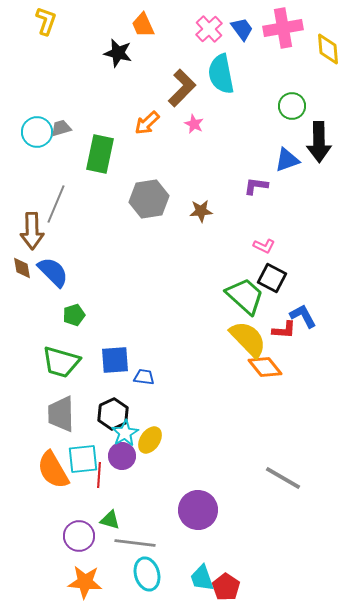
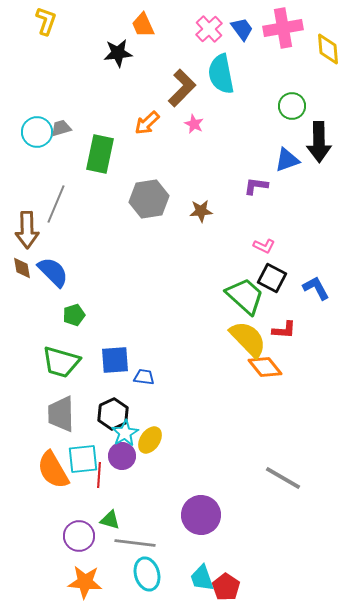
black star at (118, 53): rotated 20 degrees counterclockwise
brown arrow at (32, 231): moved 5 px left, 1 px up
blue L-shape at (303, 316): moved 13 px right, 28 px up
purple circle at (198, 510): moved 3 px right, 5 px down
